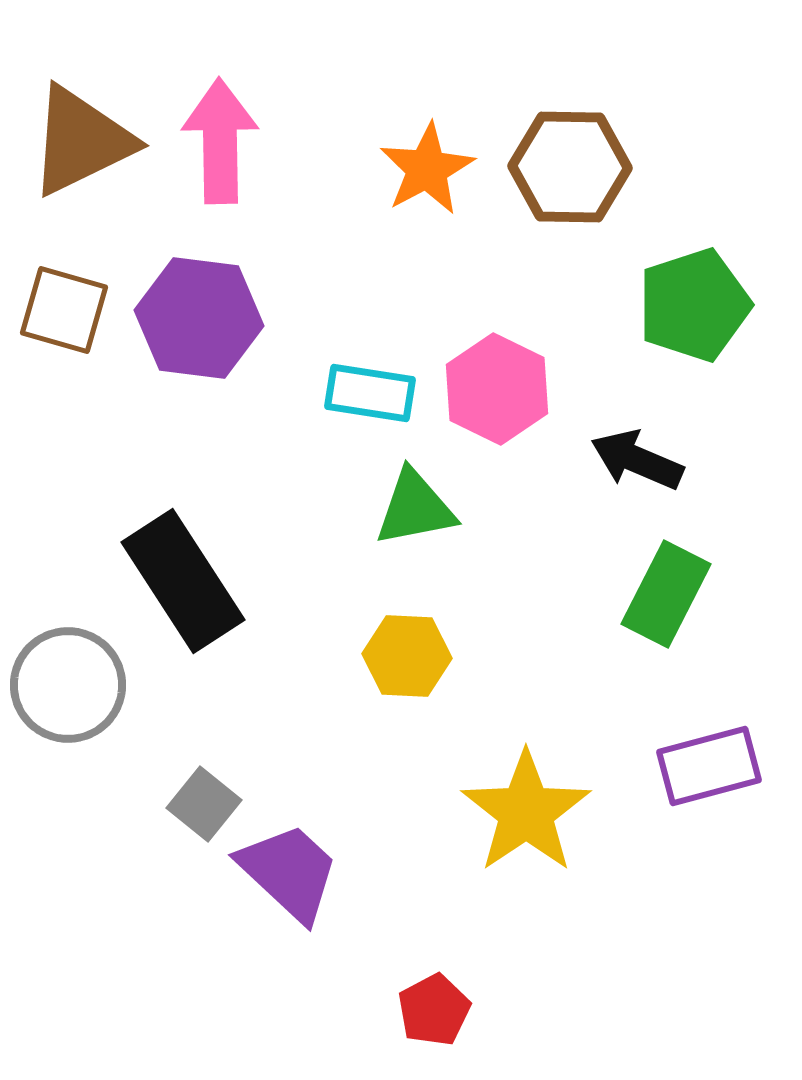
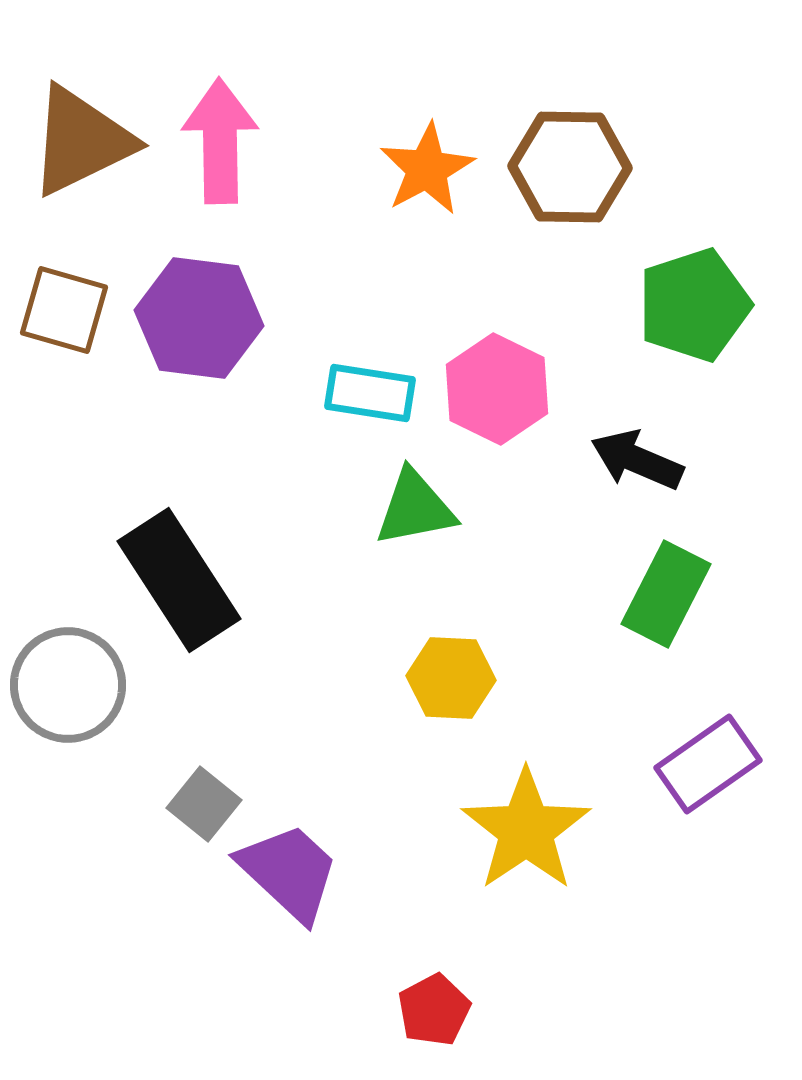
black rectangle: moved 4 px left, 1 px up
yellow hexagon: moved 44 px right, 22 px down
purple rectangle: moved 1 px left, 2 px up; rotated 20 degrees counterclockwise
yellow star: moved 18 px down
